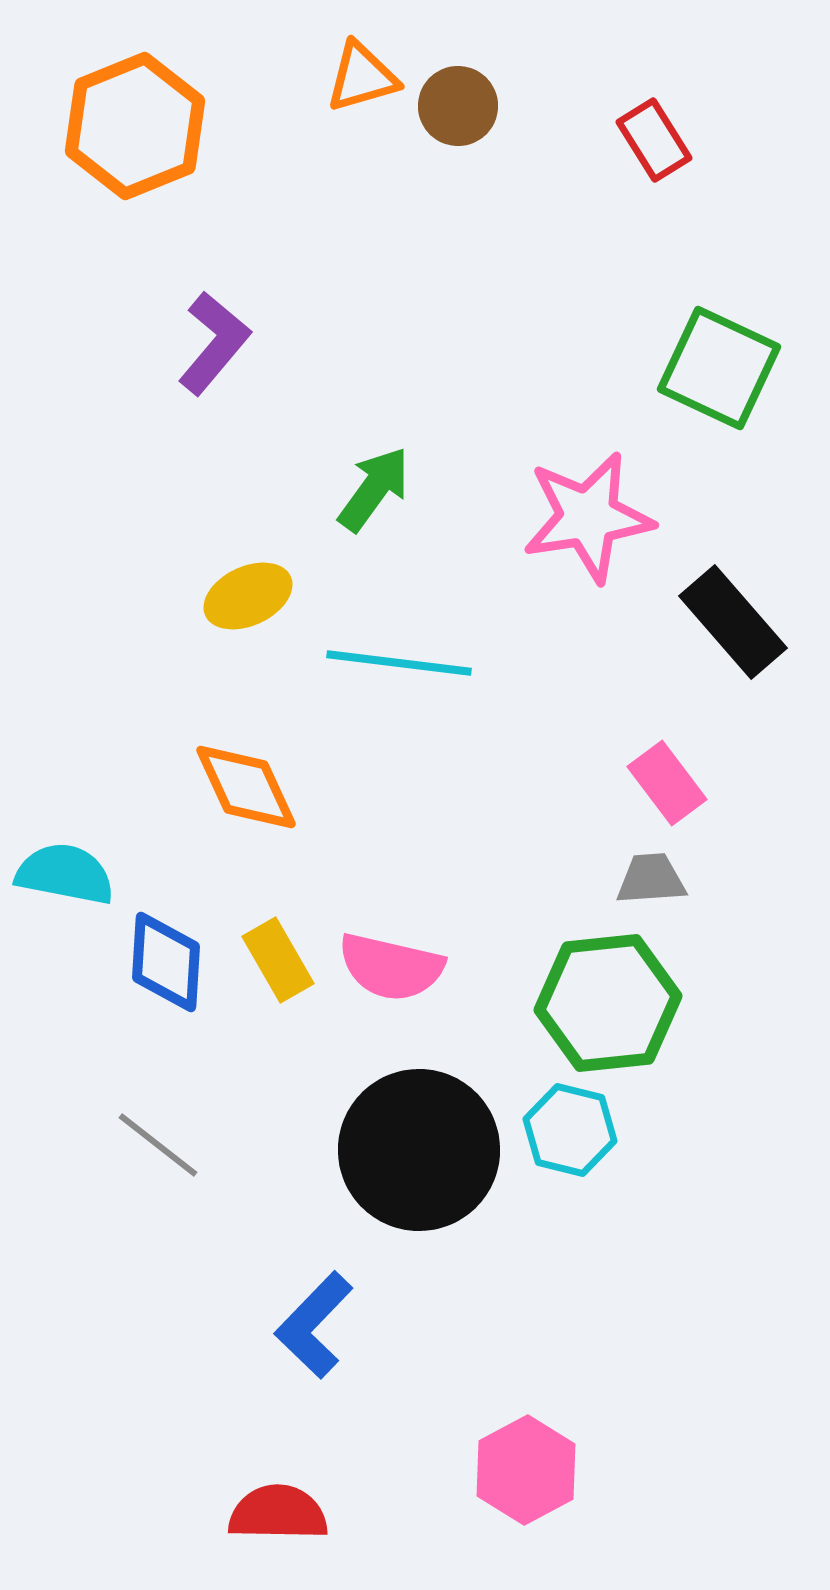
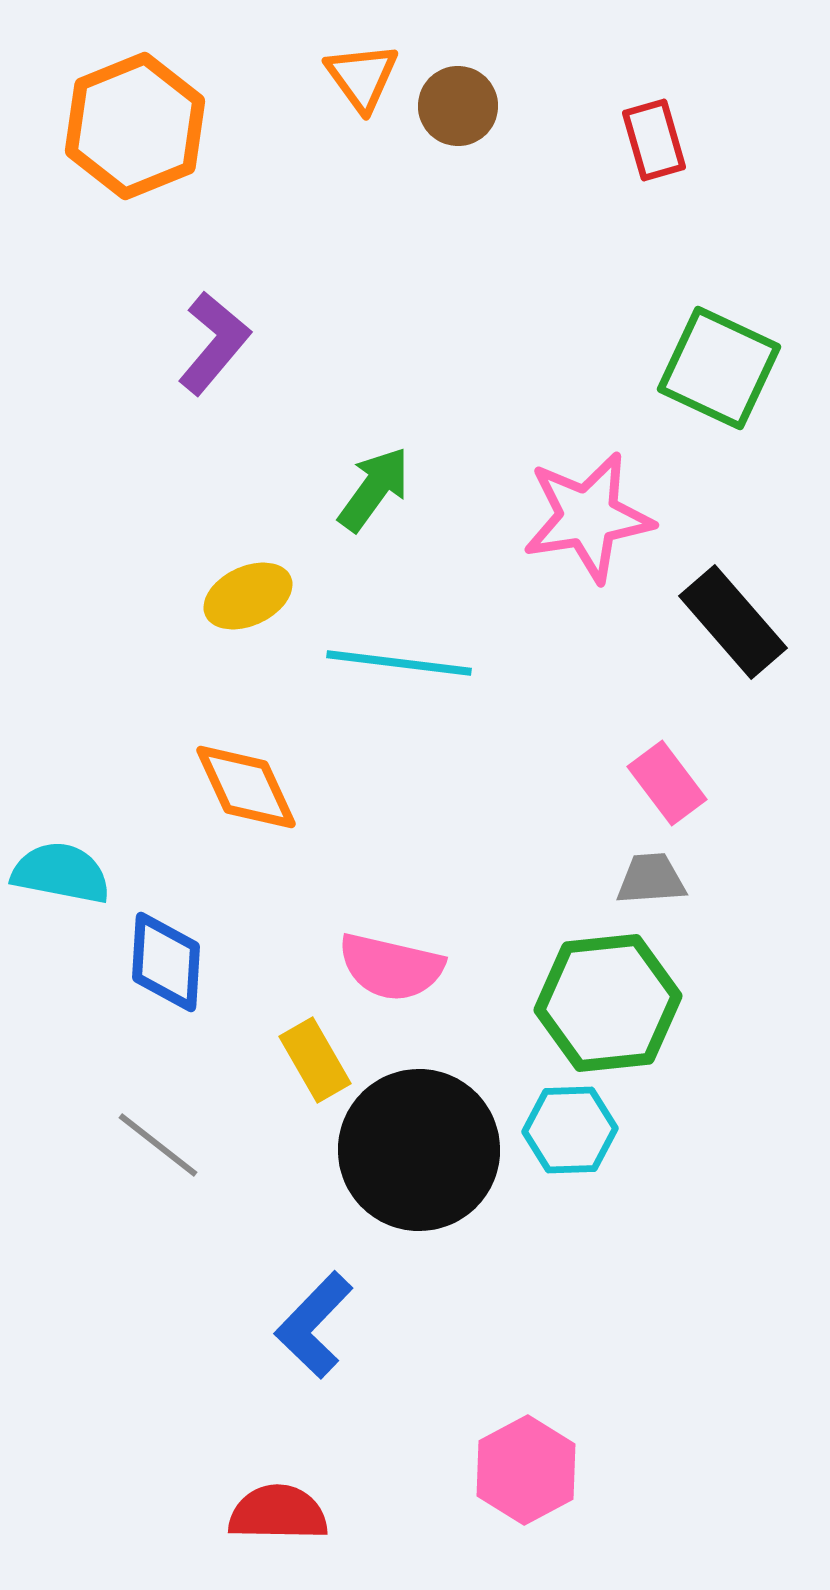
orange triangle: rotated 50 degrees counterclockwise
red rectangle: rotated 16 degrees clockwise
cyan semicircle: moved 4 px left, 1 px up
yellow rectangle: moved 37 px right, 100 px down
cyan hexagon: rotated 16 degrees counterclockwise
